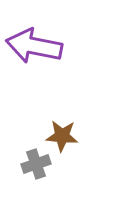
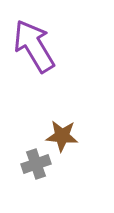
purple arrow: rotated 48 degrees clockwise
